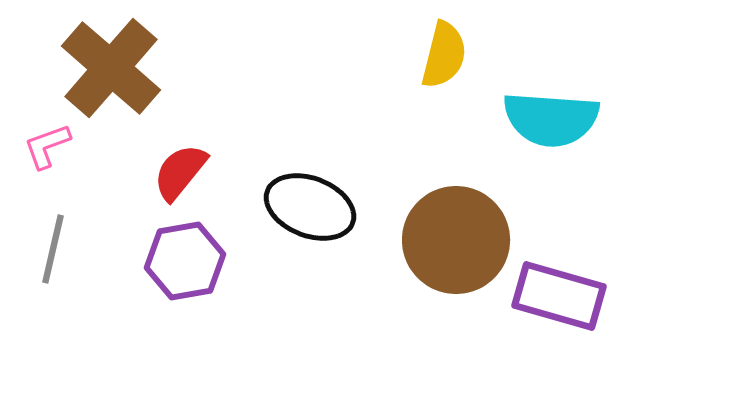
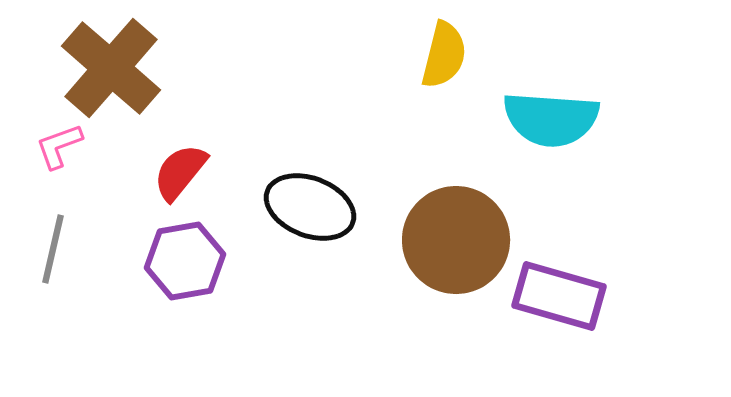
pink L-shape: moved 12 px right
